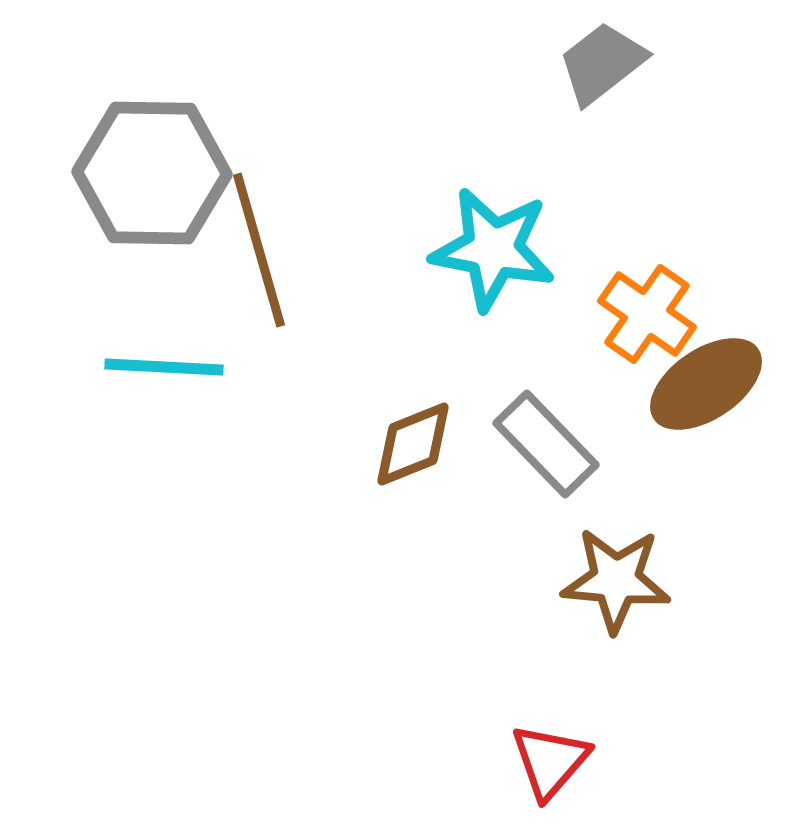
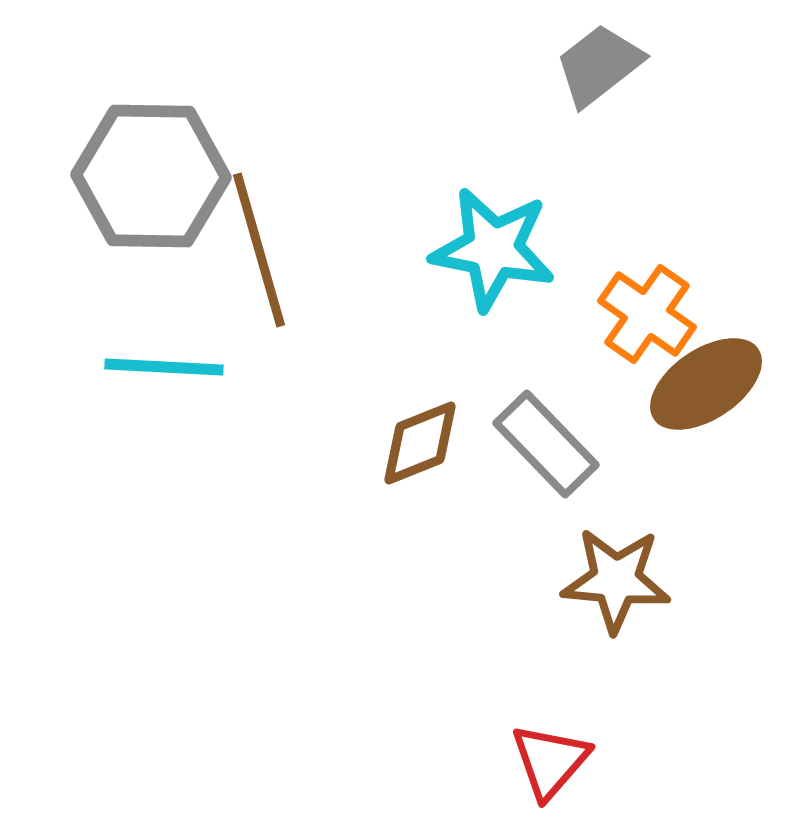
gray trapezoid: moved 3 px left, 2 px down
gray hexagon: moved 1 px left, 3 px down
brown diamond: moved 7 px right, 1 px up
